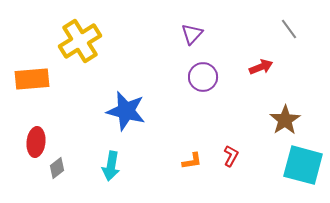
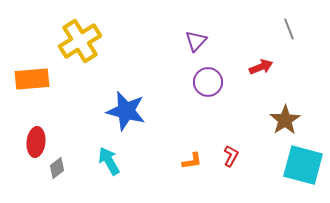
gray line: rotated 15 degrees clockwise
purple triangle: moved 4 px right, 7 px down
purple circle: moved 5 px right, 5 px down
cyan arrow: moved 2 px left, 5 px up; rotated 140 degrees clockwise
